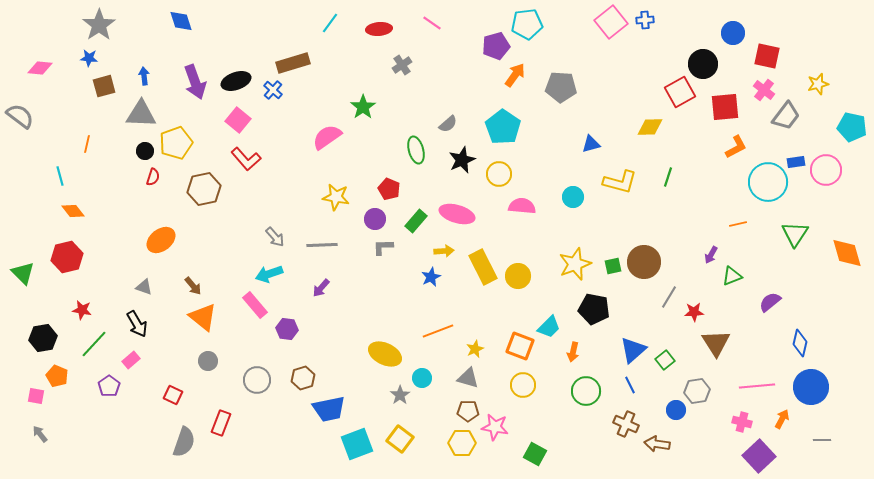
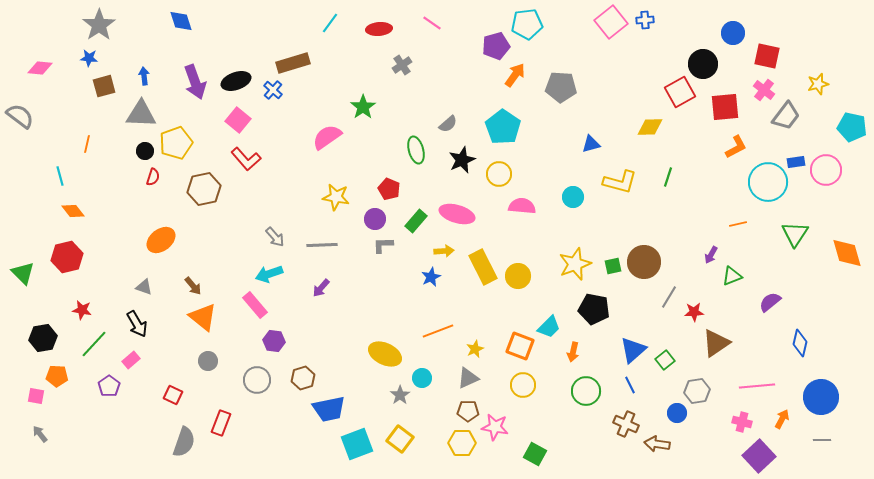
gray L-shape at (383, 247): moved 2 px up
purple hexagon at (287, 329): moved 13 px left, 12 px down
brown triangle at (716, 343): rotated 28 degrees clockwise
orange pentagon at (57, 376): rotated 20 degrees counterclockwise
gray triangle at (468, 378): rotated 40 degrees counterclockwise
blue circle at (811, 387): moved 10 px right, 10 px down
blue circle at (676, 410): moved 1 px right, 3 px down
